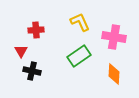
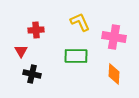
green rectangle: moved 3 px left; rotated 35 degrees clockwise
black cross: moved 3 px down
